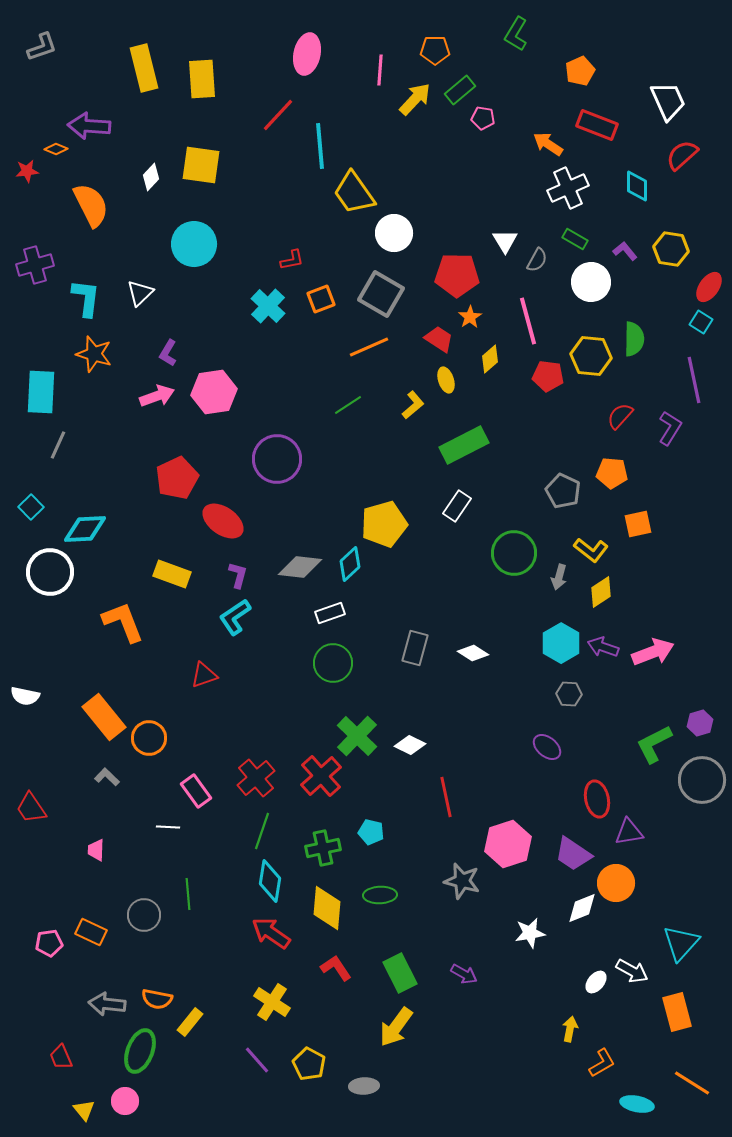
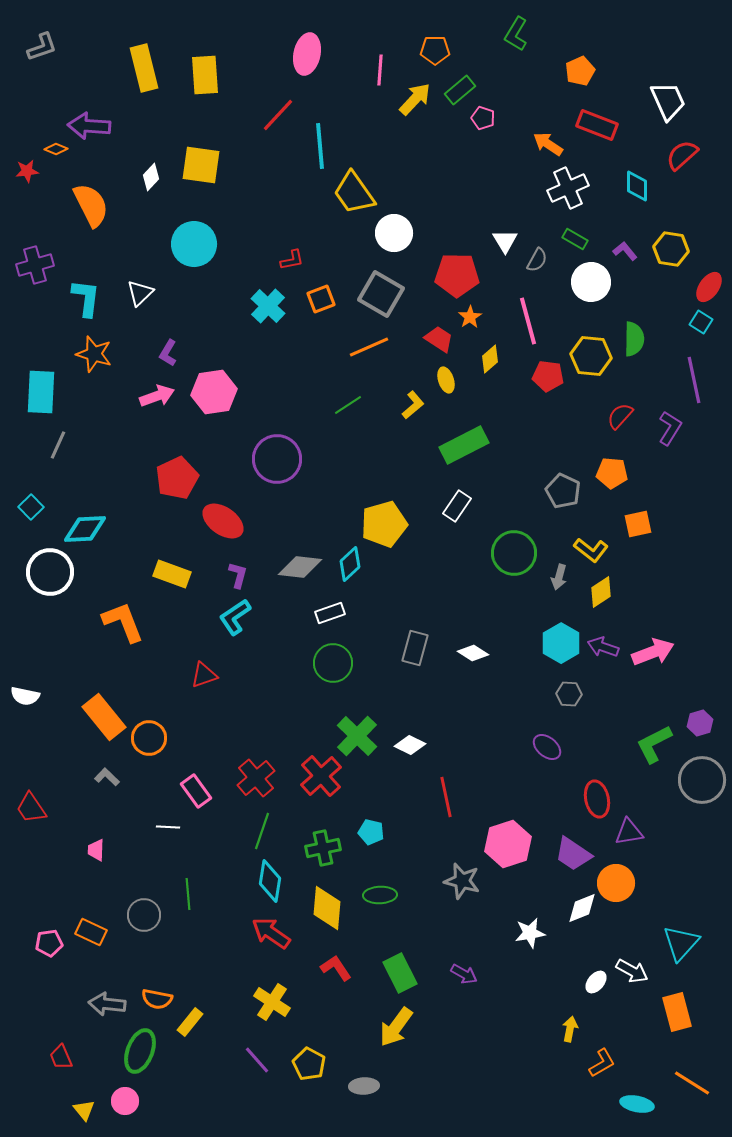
yellow rectangle at (202, 79): moved 3 px right, 4 px up
pink pentagon at (483, 118): rotated 10 degrees clockwise
